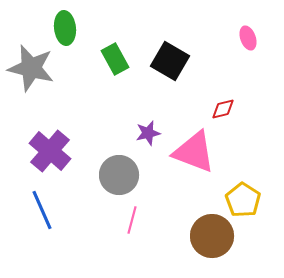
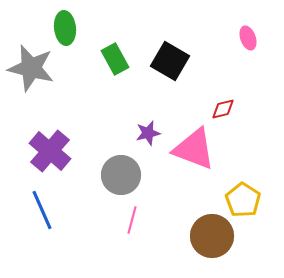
pink triangle: moved 3 px up
gray circle: moved 2 px right
